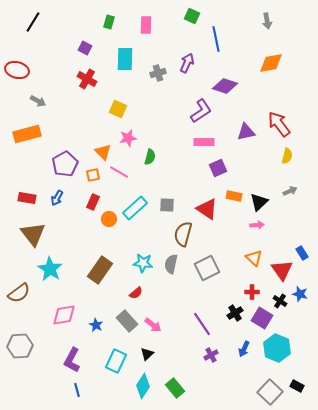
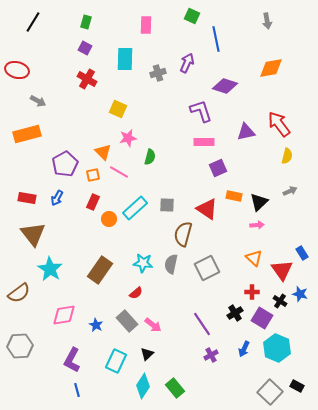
green rectangle at (109, 22): moved 23 px left
orange diamond at (271, 63): moved 5 px down
purple L-shape at (201, 111): rotated 75 degrees counterclockwise
